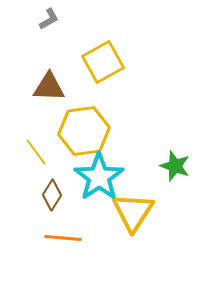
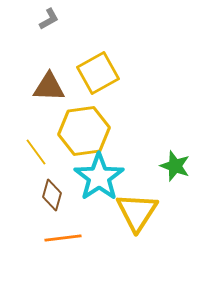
yellow square: moved 5 px left, 11 px down
brown diamond: rotated 16 degrees counterclockwise
yellow triangle: moved 4 px right
orange line: rotated 12 degrees counterclockwise
